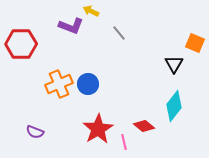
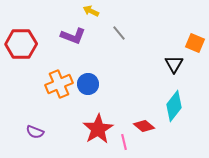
purple L-shape: moved 2 px right, 10 px down
